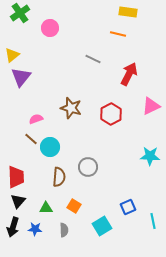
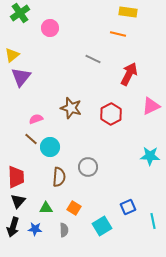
orange square: moved 2 px down
